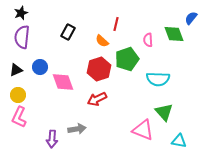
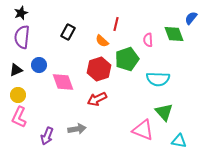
blue circle: moved 1 px left, 2 px up
purple arrow: moved 5 px left, 3 px up; rotated 18 degrees clockwise
